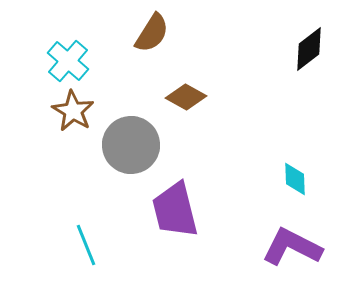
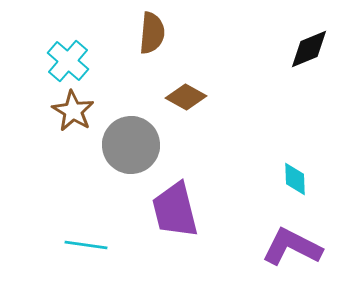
brown semicircle: rotated 27 degrees counterclockwise
black diamond: rotated 15 degrees clockwise
cyan line: rotated 60 degrees counterclockwise
